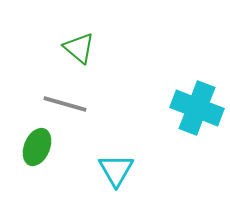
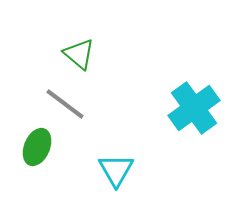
green triangle: moved 6 px down
gray line: rotated 21 degrees clockwise
cyan cross: moved 3 px left; rotated 33 degrees clockwise
